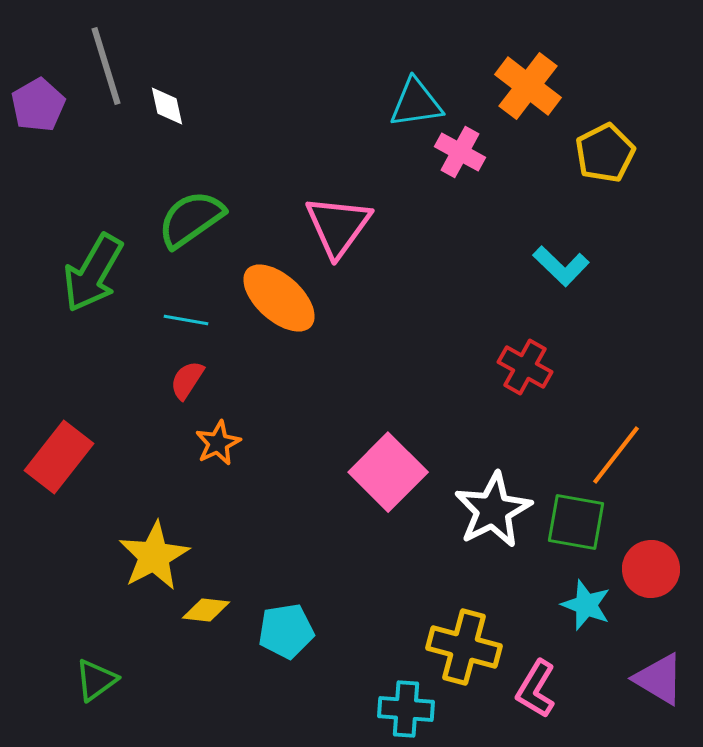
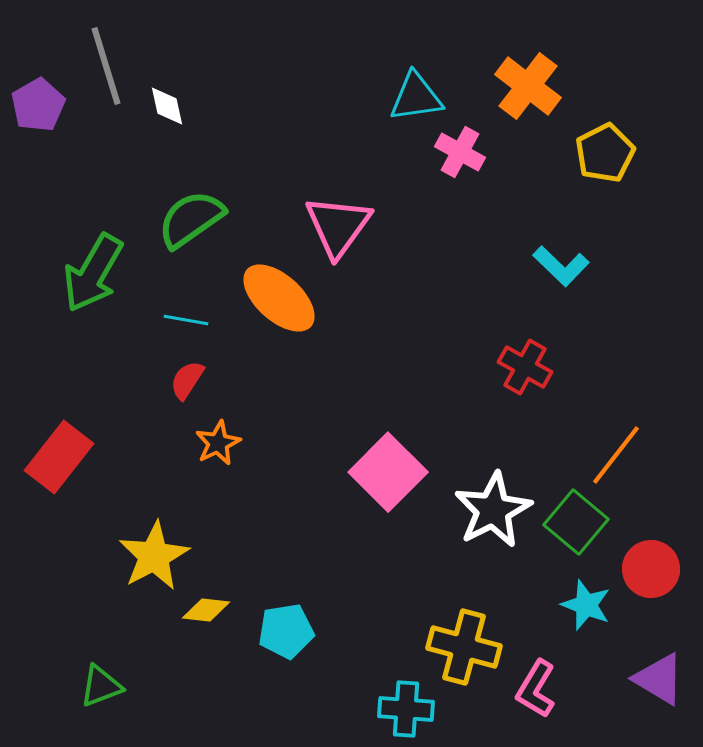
cyan triangle: moved 6 px up
green square: rotated 30 degrees clockwise
green triangle: moved 5 px right, 6 px down; rotated 15 degrees clockwise
